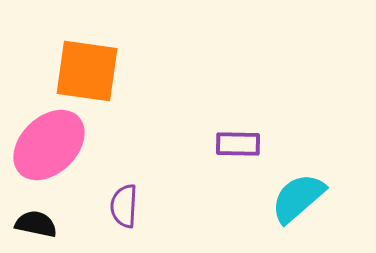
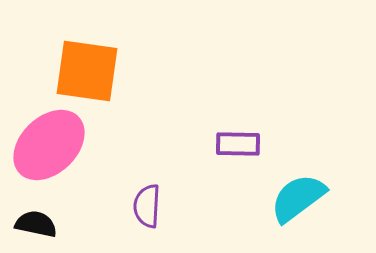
cyan semicircle: rotated 4 degrees clockwise
purple semicircle: moved 23 px right
